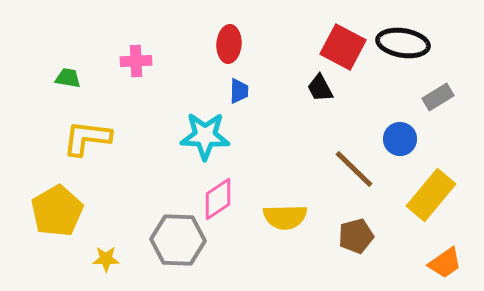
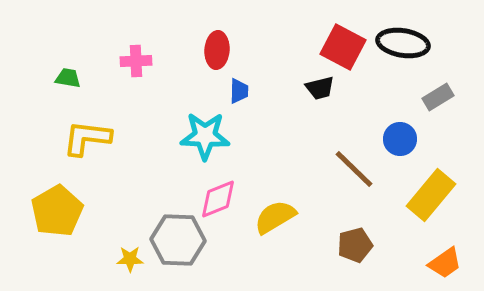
red ellipse: moved 12 px left, 6 px down
black trapezoid: rotated 76 degrees counterclockwise
pink diamond: rotated 12 degrees clockwise
yellow semicircle: moved 10 px left; rotated 150 degrees clockwise
brown pentagon: moved 1 px left, 9 px down
yellow star: moved 24 px right
